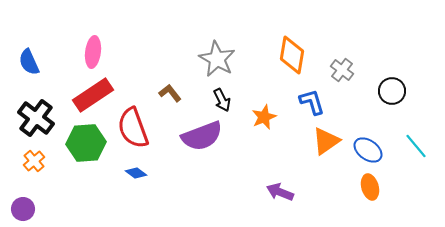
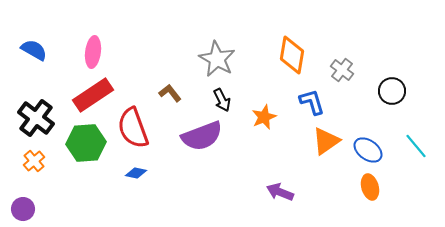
blue semicircle: moved 5 px right, 12 px up; rotated 144 degrees clockwise
blue diamond: rotated 25 degrees counterclockwise
